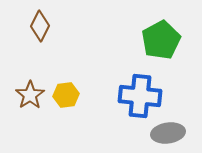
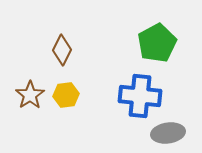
brown diamond: moved 22 px right, 24 px down
green pentagon: moved 4 px left, 3 px down
